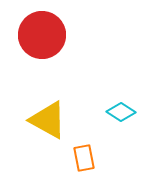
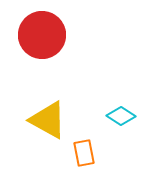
cyan diamond: moved 4 px down
orange rectangle: moved 5 px up
